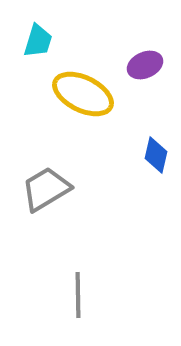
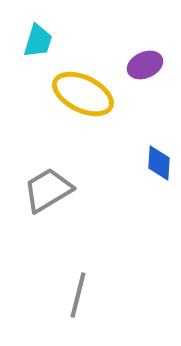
blue diamond: moved 3 px right, 8 px down; rotated 9 degrees counterclockwise
gray trapezoid: moved 2 px right, 1 px down
gray line: rotated 15 degrees clockwise
